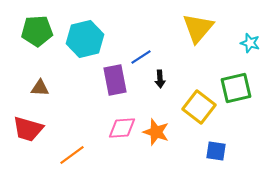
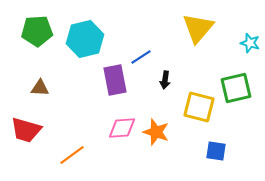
black arrow: moved 5 px right, 1 px down; rotated 12 degrees clockwise
yellow square: rotated 24 degrees counterclockwise
red trapezoid: moved 2 px left, 1 px down
